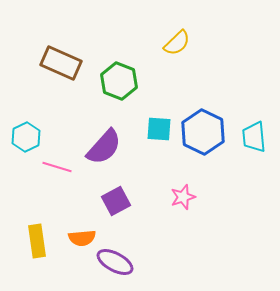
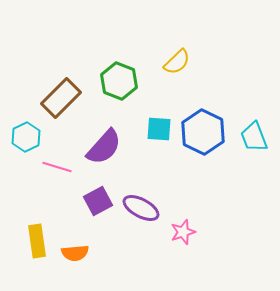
yellow semicircle: moved 19 px down
brown rectangle: moved 35 px down; rotated 69 degrees counterclockwise
cyan trapezoid: rotated 16 degrees counterclockwise
pink star: moved 35 px down
purple square: moved 18 px left
orange semicircle: moved 7 px left, 15 px down
purple ellipse: moved 26 px right, 54 px up
